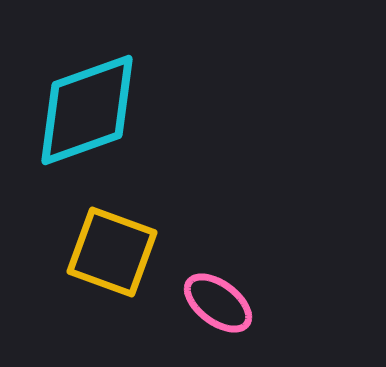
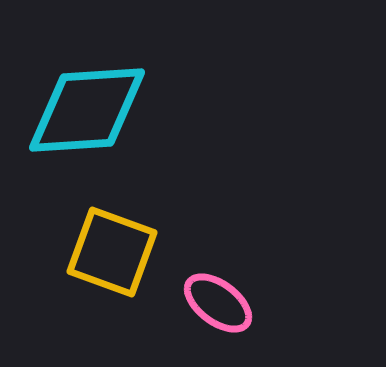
cyan diamond: rotated 16 degrees clockwise
